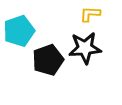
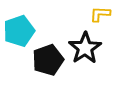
yellow L-shape: moved 10 px right
black star: rotated 28 degrees counterclockwise
